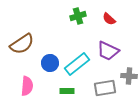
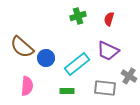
red semicircle: rotated 64 degrees clockwise
brown semicircle: moved 3 px down; rotated 75 degrees clockwise
blue circle: moved 4 px left, 5 px up
gray cross: rotated 28 degrees clockwise
gray rectangle: rotated 15 degrees clockwise
